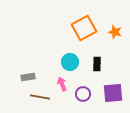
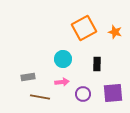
cyan circle: moved 7 px left, 3 px up
pink arrow: moved 2 px up; rotated 104 degrees clockwise
